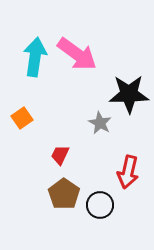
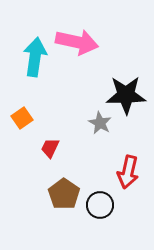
pink arrow: moved 12 px up; rotated 24 degrees counterclockwise
black star: moved 3 px left, 1 px down
red trapezoid: moved 10 px left, 7 px up
